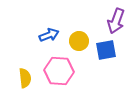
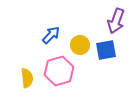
blue arrow: moved 2 px right; rotated 24 degrees counterclockwise
yellow circle: moved 1 px right, 4 px down
pink hexagon: rotated 20 degrees counterclockwise
yellow semicircle: moved 2 px right
